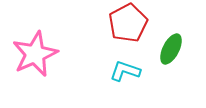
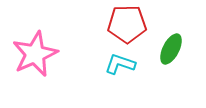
red pentagon: moved 1 px left, 1 px down; rotated 27 degrees clockwise
cyan L-shape: moved 5 px left, 7 px up
